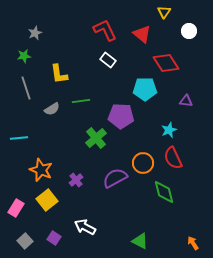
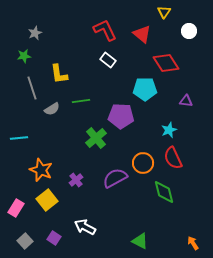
gray line: moved 6 px right
